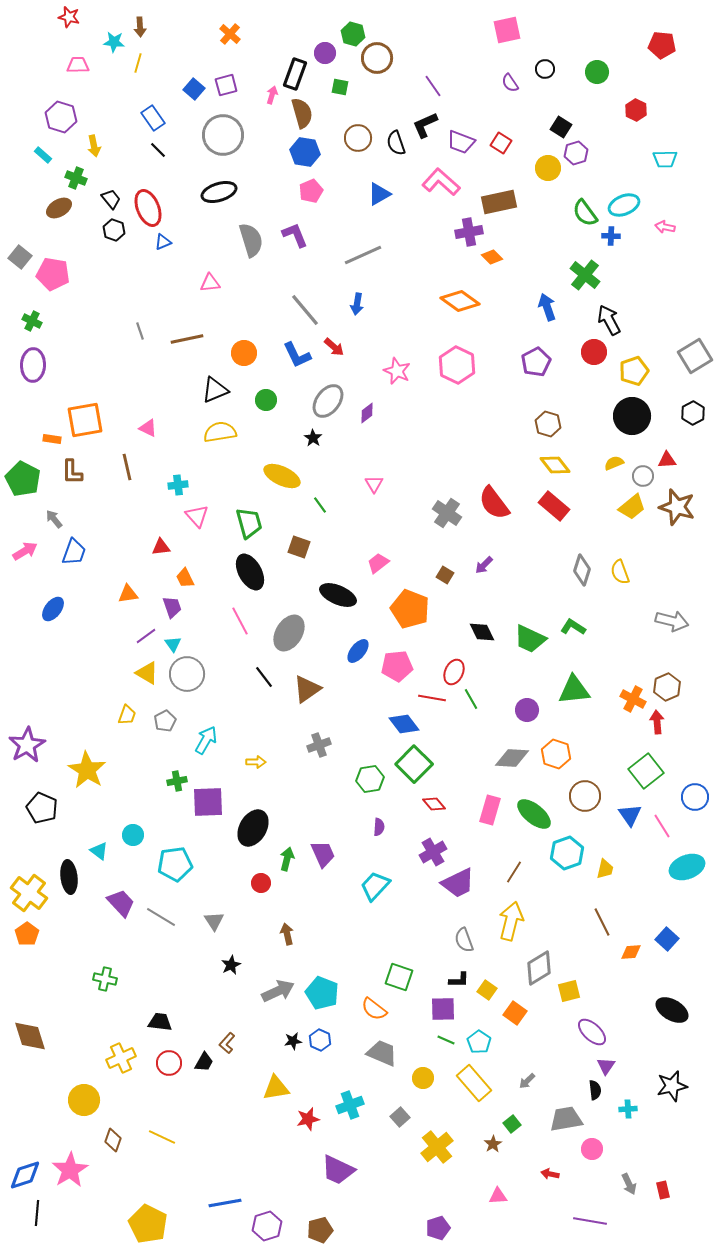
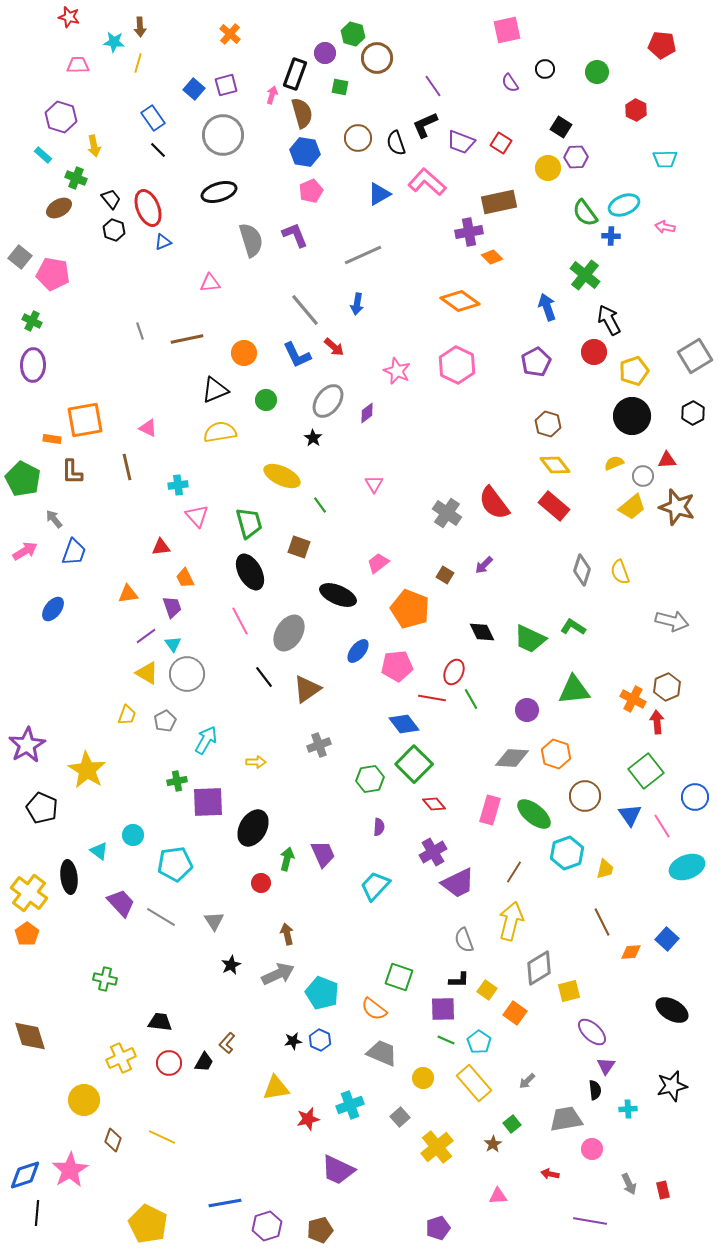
purple hexagon at (576, 153): moved 4 px down; rotated 15 degrees clockwise
pink L-shape at (441, 182): moved 14 px left
gray arrow at (278, 991): moved 17 px up
